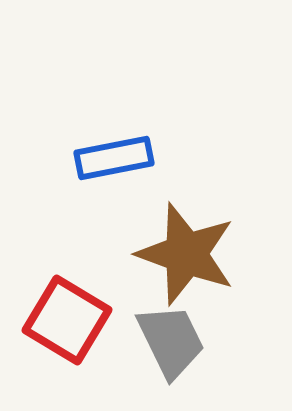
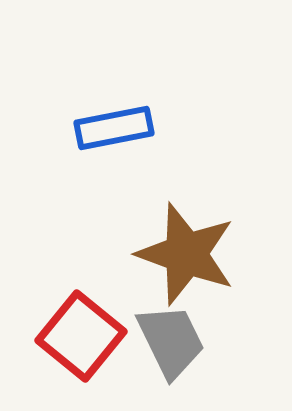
blue rectangle: moved 30 px up
red square: moved 14 px right, 16 px down; rotated 8 degrees clockwise
